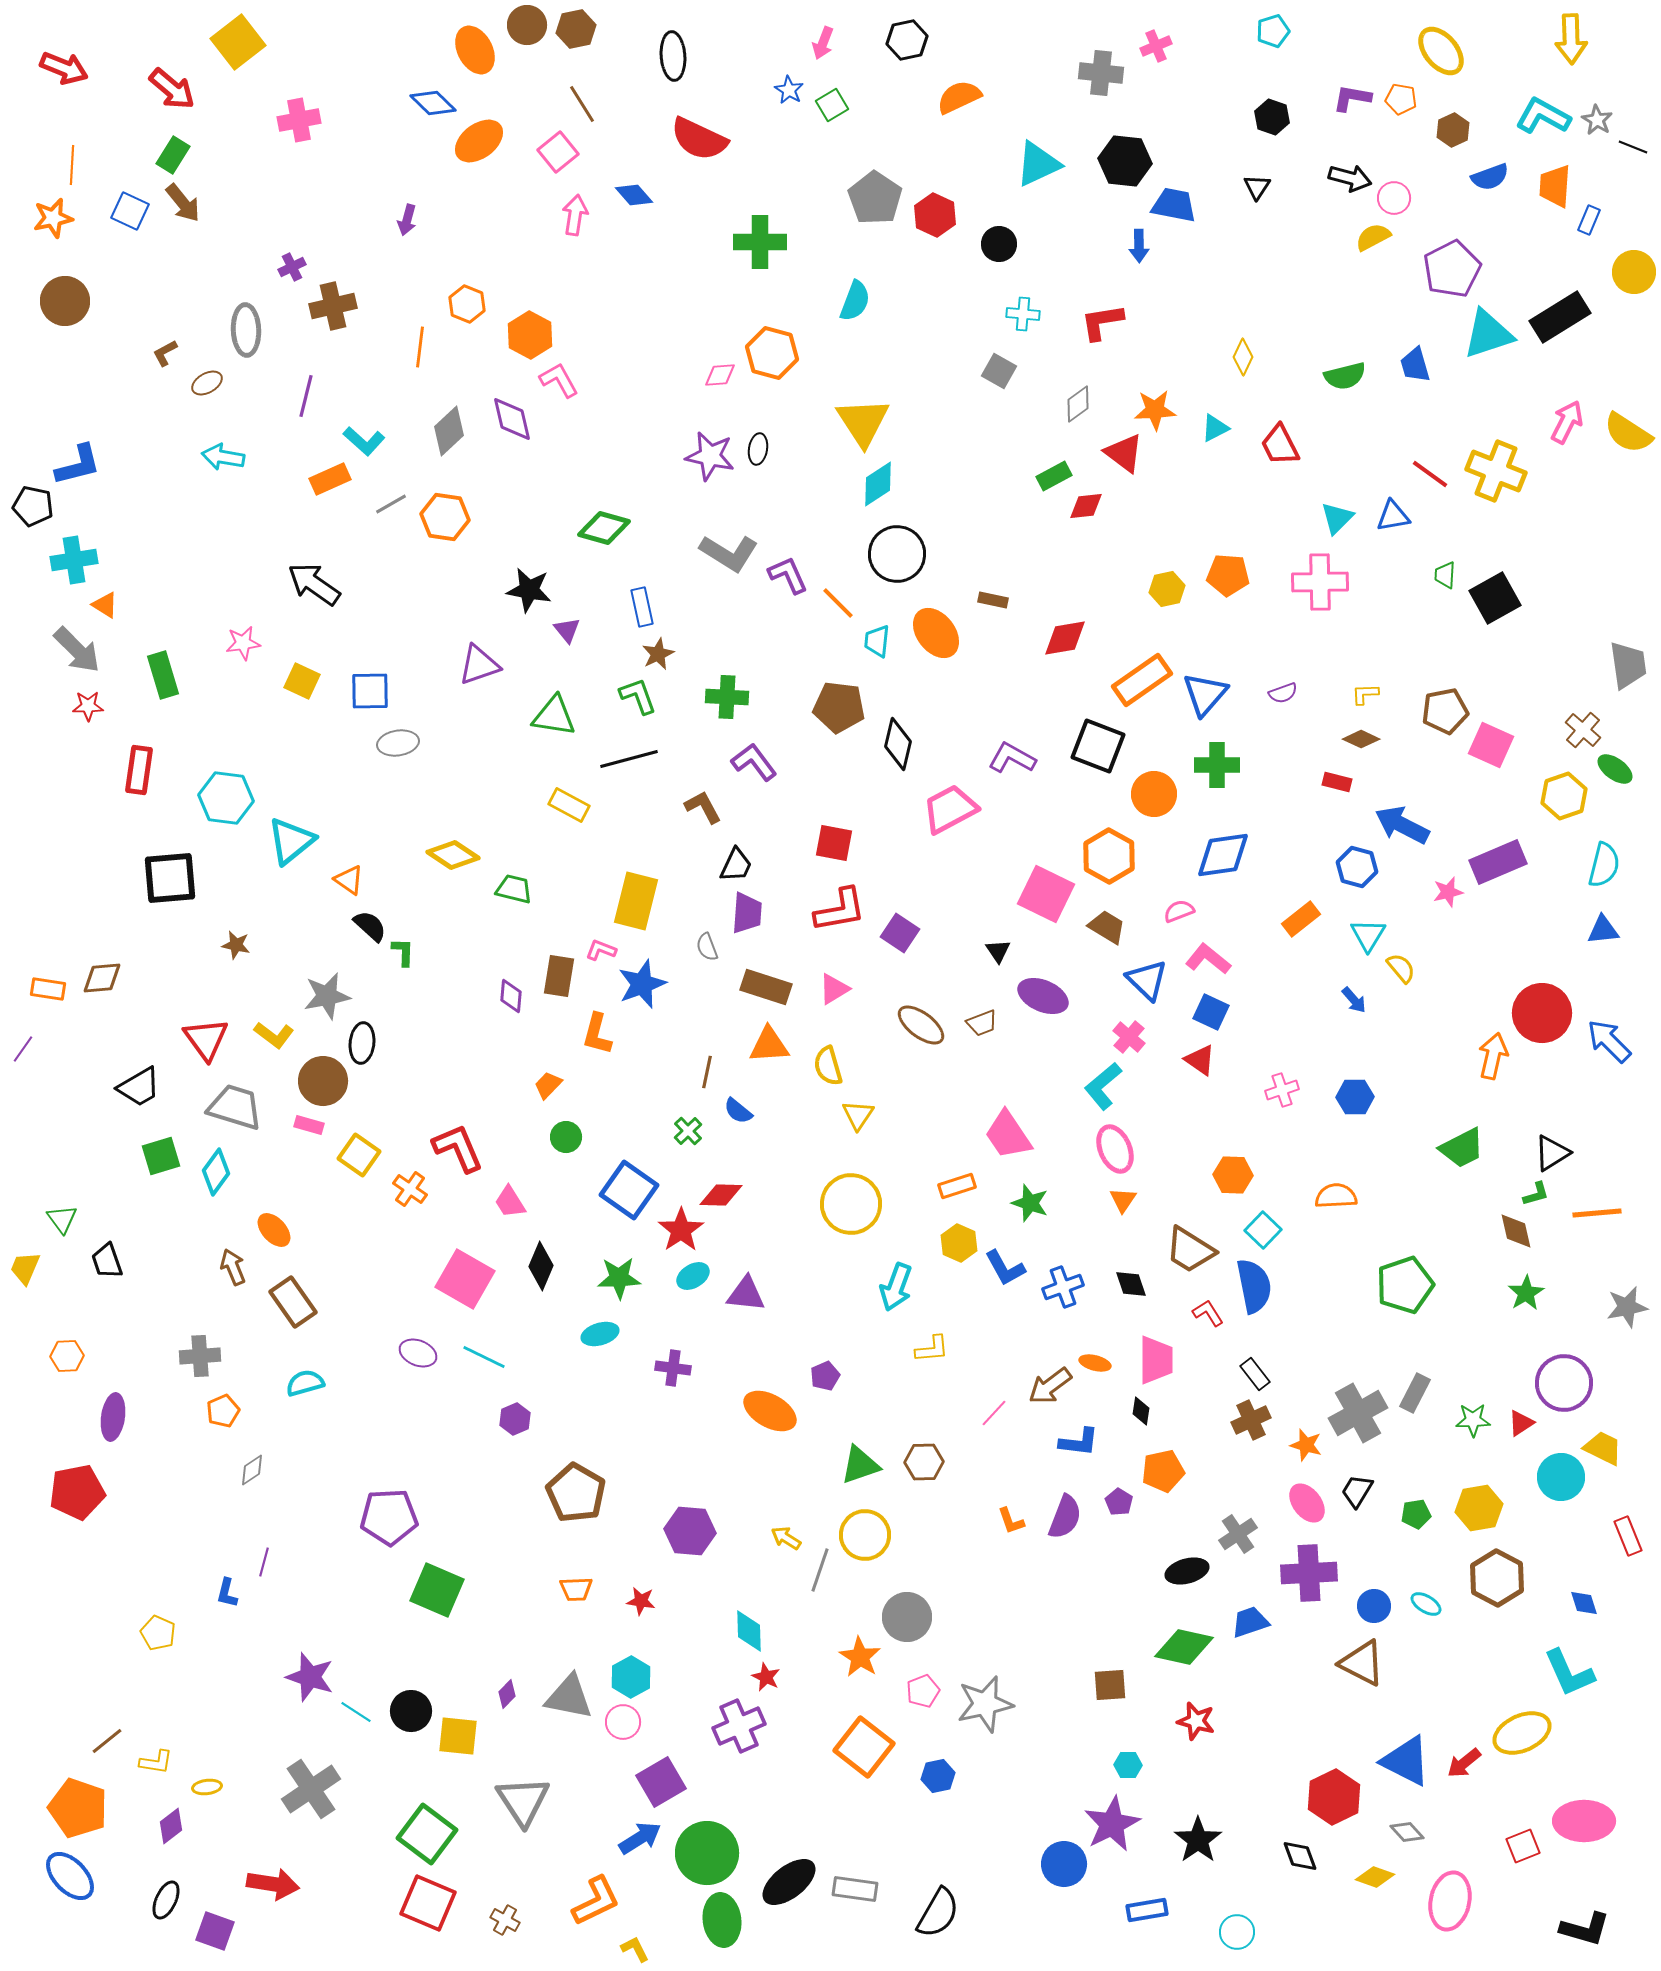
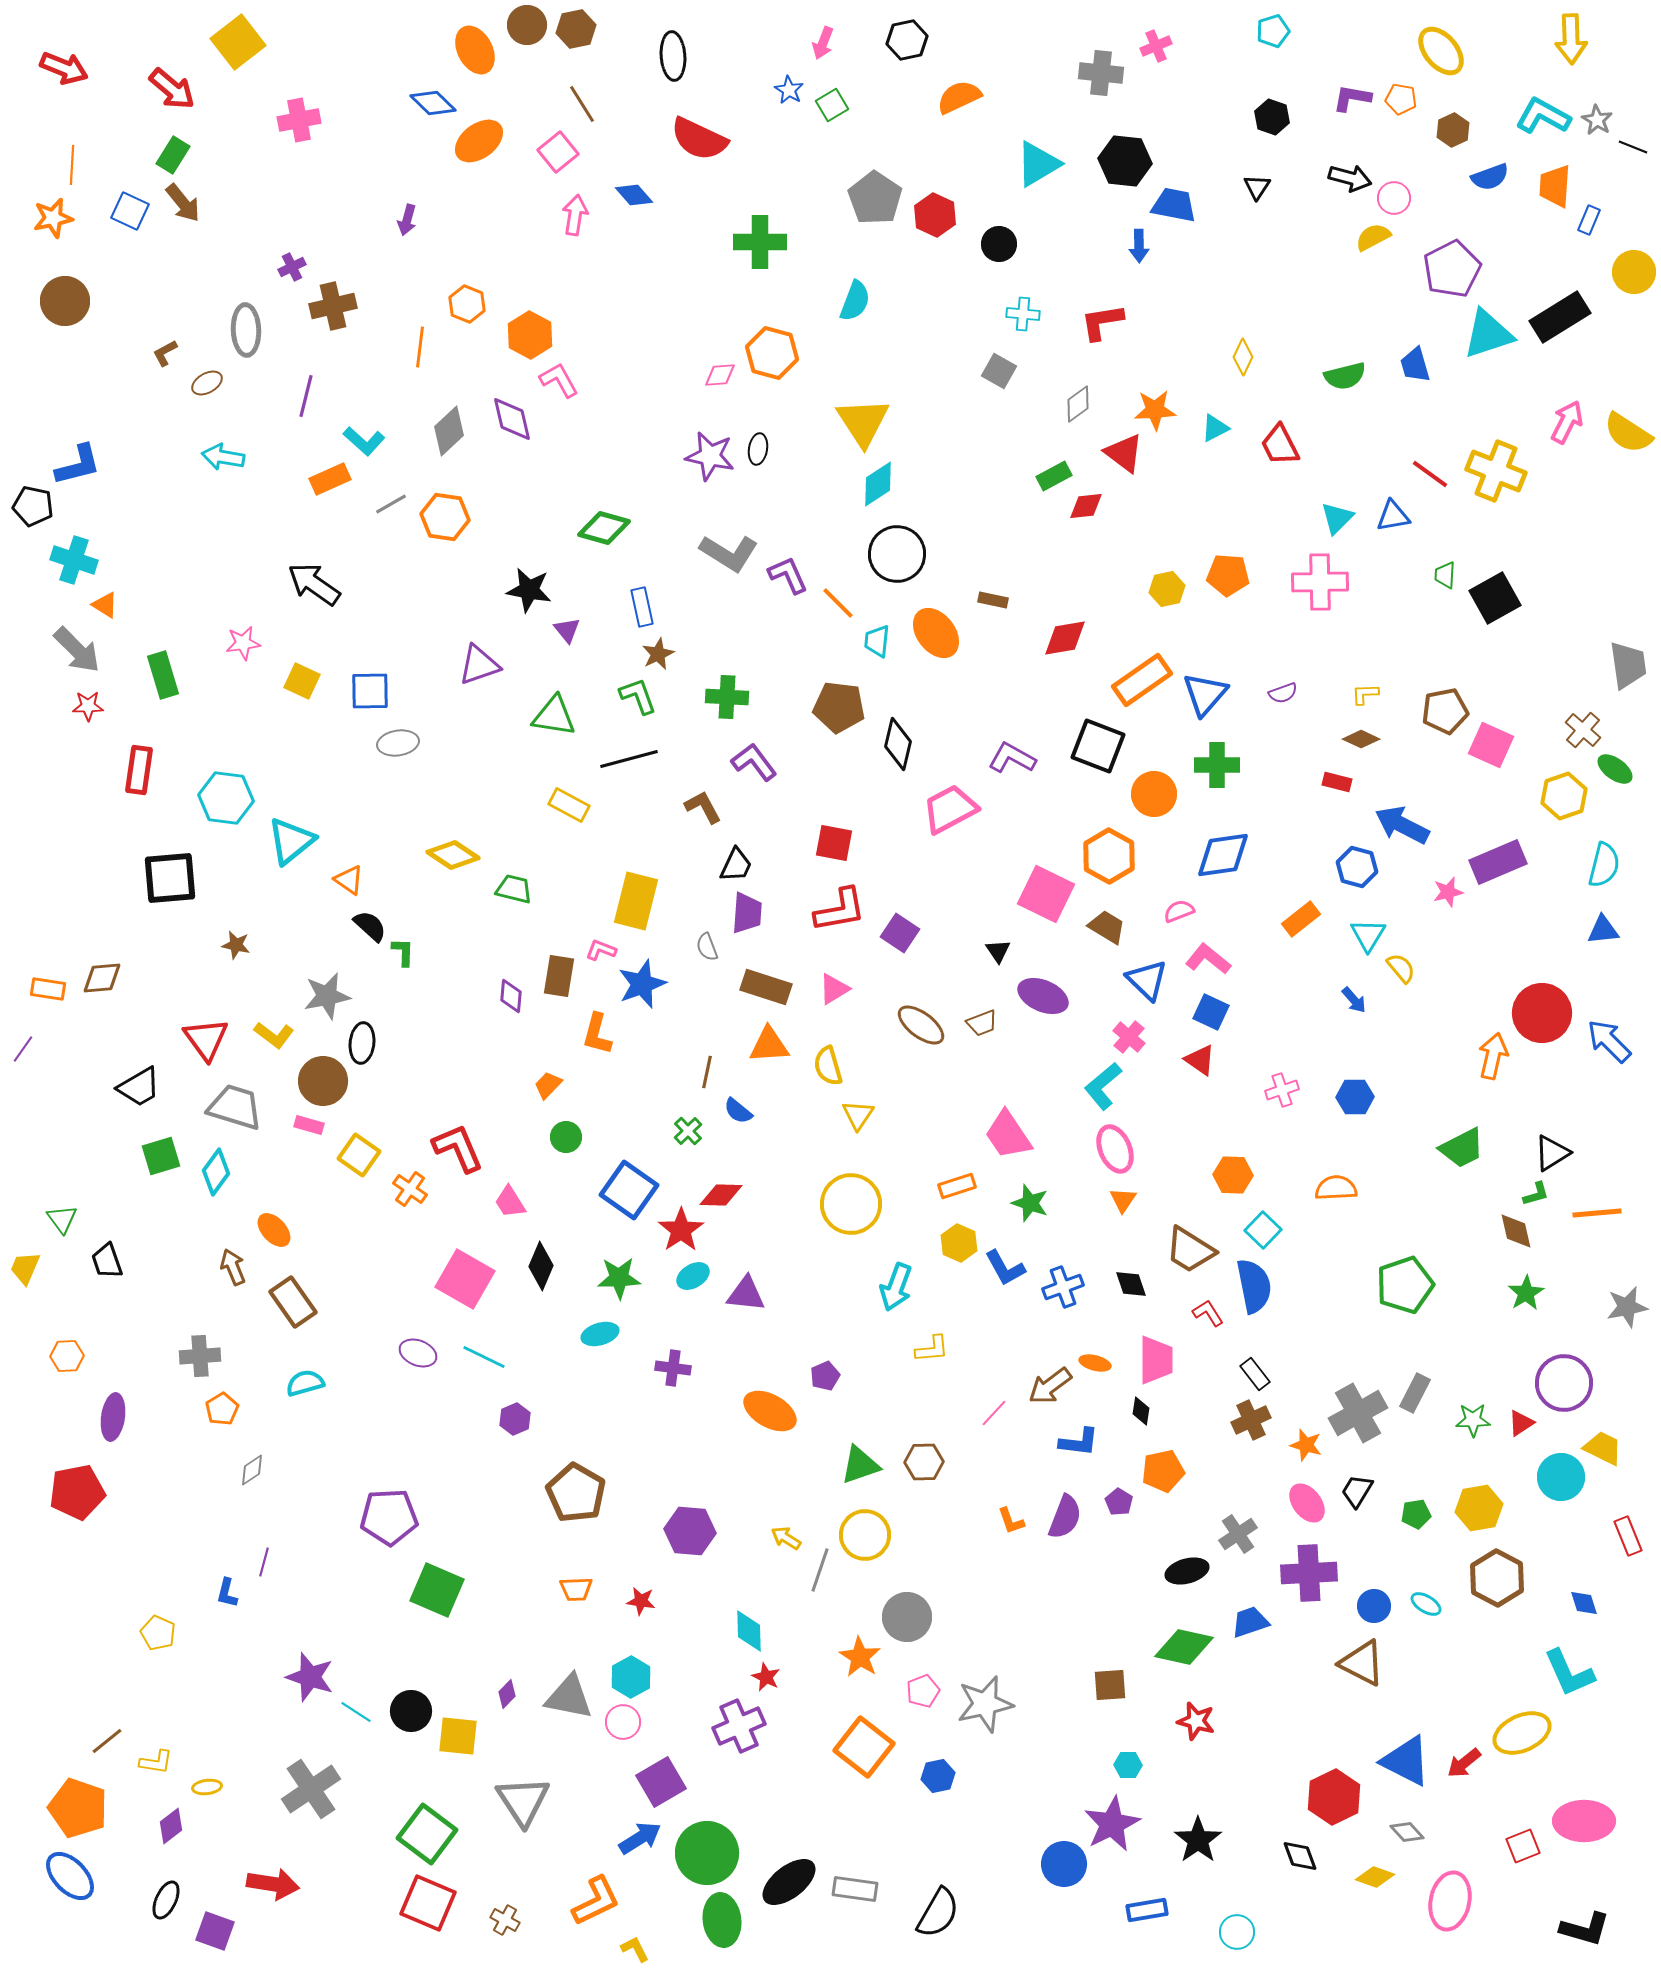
cyan triangle at (1038, 164): rotated 6 degrees counterclockwise
cyan cross at (74, 560): rotated 27 degrees clockwise
orange semicircle at (1336, 1196): moved 8 px up
orange pentagon at (223, 1411): moved 1 px left, 2 px up; rotated 8 degrees counterclockwise
